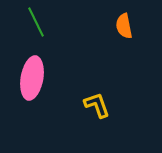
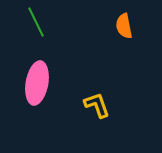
pink ellipse: moved 5 px right, 5 px down
